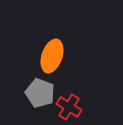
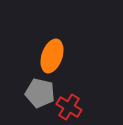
gray pentagon: rotated 8 degrees counterclockwise
